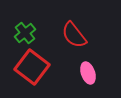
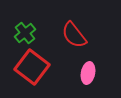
pink ellipse: rotated 30 degrees clockwise
